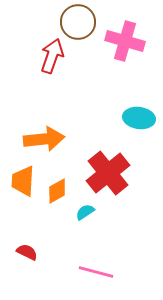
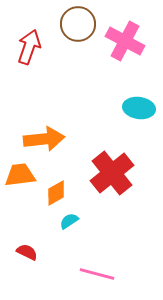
brown circle: moved 2 px down
pink cross: rotated 12 degrees clockwise
red arrow: moved 23 px left, 9 px up
cyan ellipse: moved 10 px up
red cross: moved 4 px right
orange trapezoid: moved 3 px left, 6 px up; rotated 80 degrees clockwise
orange diamond: moved 1 px left, 2 px down
cyan semicircle: moved 16 px left, 9 px down
pink line: moved 1 px right, 2 px down
